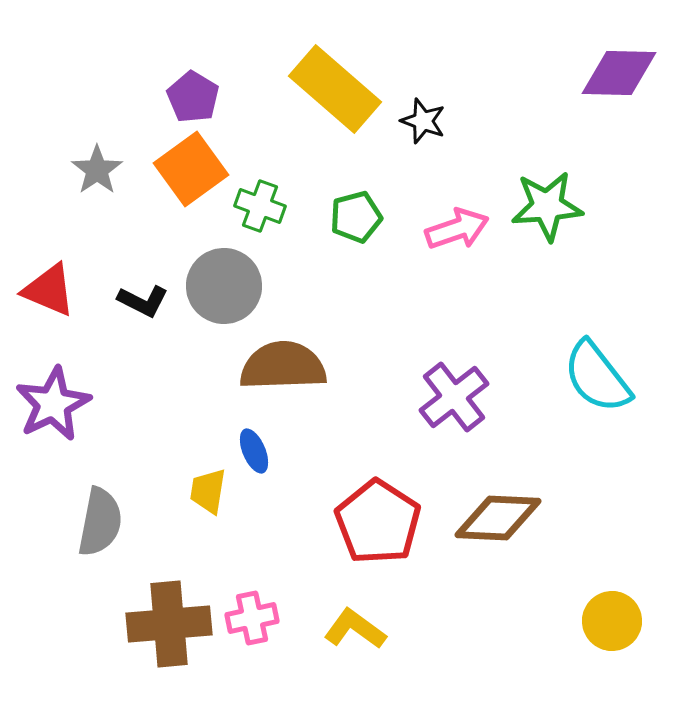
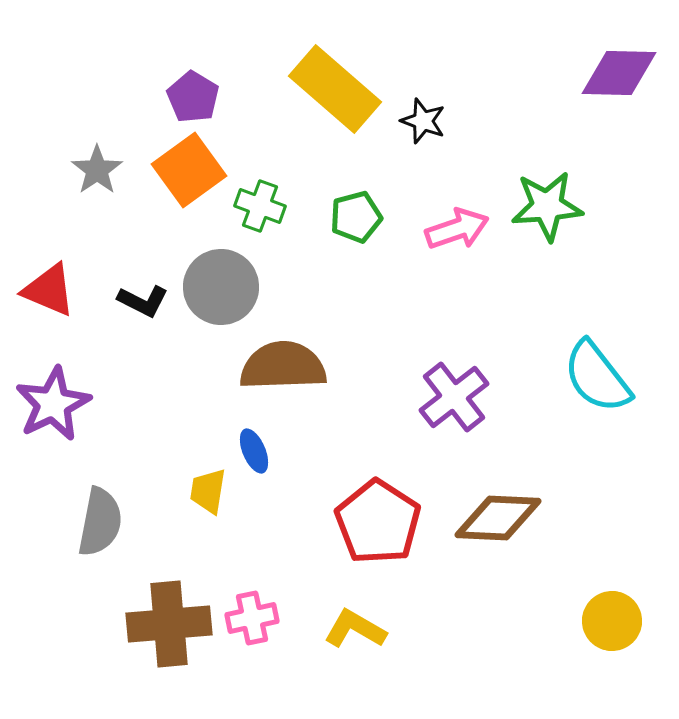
orange square: moved 2 px left, 1 px down
gray circle: moved 3 px left, 1 px down
yellow L-shape: rotated 6 degrees counterclockwise
